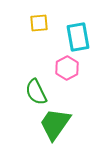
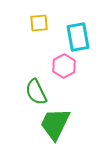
pink hexagon: moved 3 px left, 2 px up
green trapezoid: rotated 9 degrees counterclockwise
